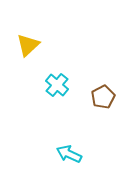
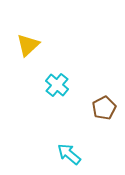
brown pentagon: moved 1 px right, 11 px down
cyan arrow: rotated 15 degrees clockwise
